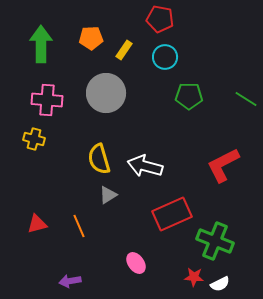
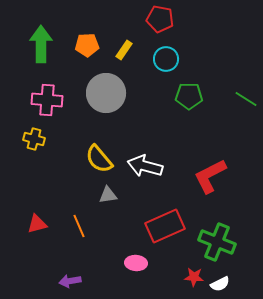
orange pentagon: moved 4 px left, 7 px down
cyan circle: moved 1 px right, 2 px down
yellow semicircle: rotated 24 degrees counterclockwise
red L-shape: moved 13 px left, 11 px down
gray triangle: rotated 24 degrees clockwise
red rectangle: moved 7 px left, 12 px down
green cross: moved 2 px right, 1 px down
pink ellipse: rotated 50 degrees counterclockwise
